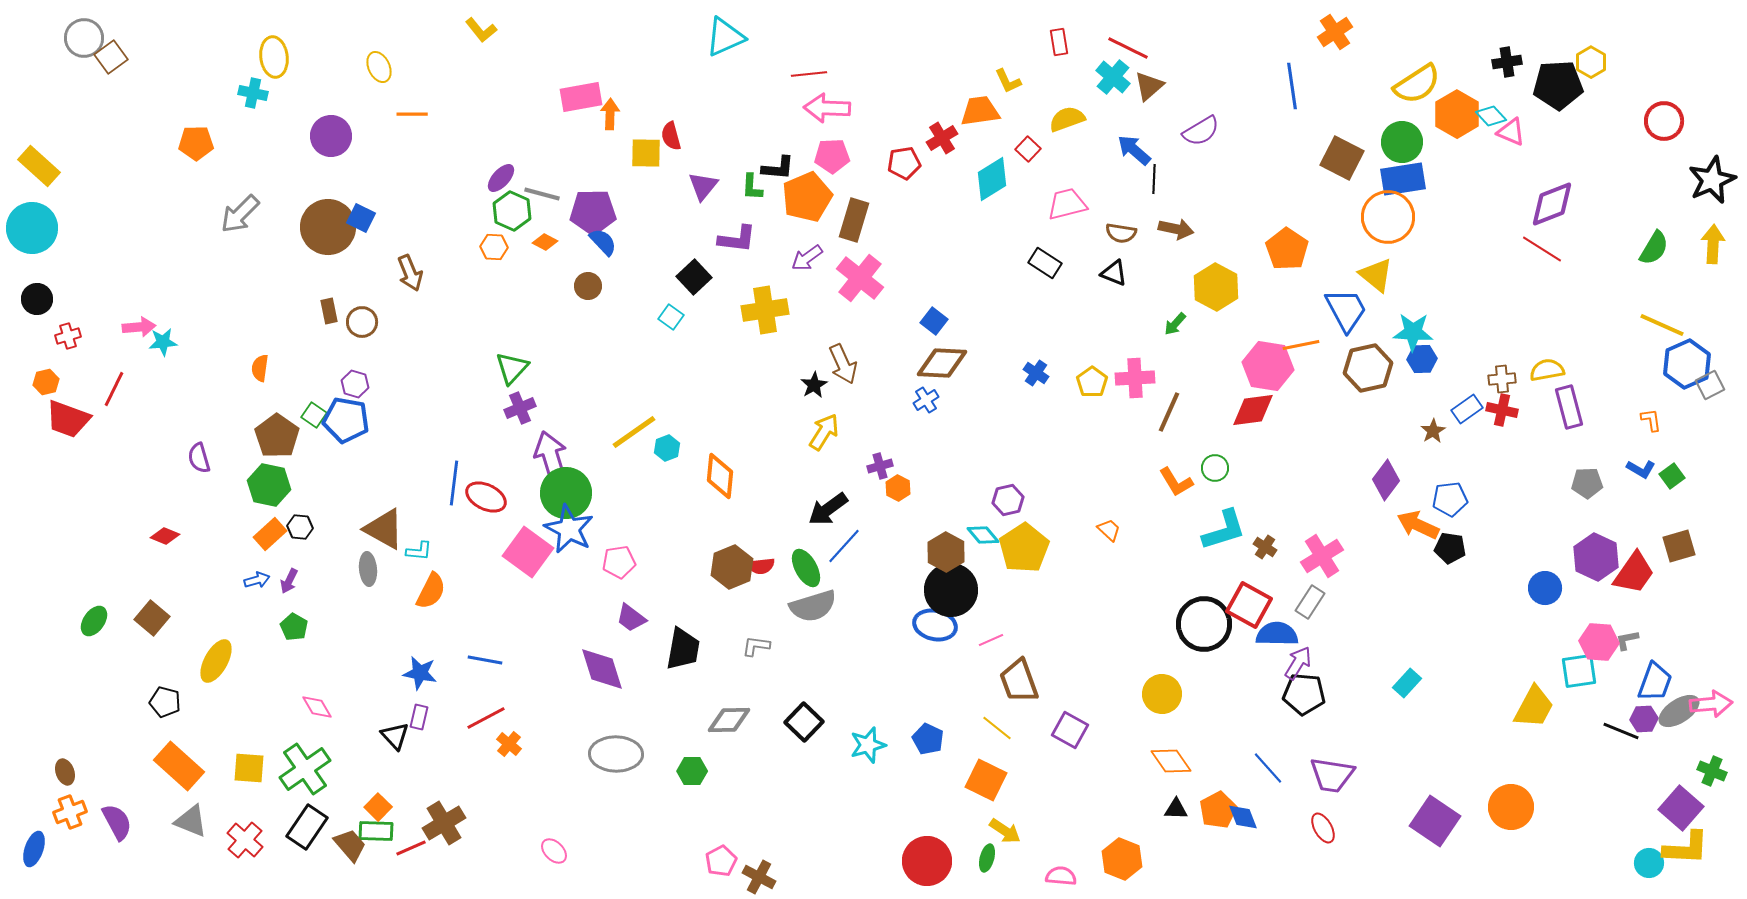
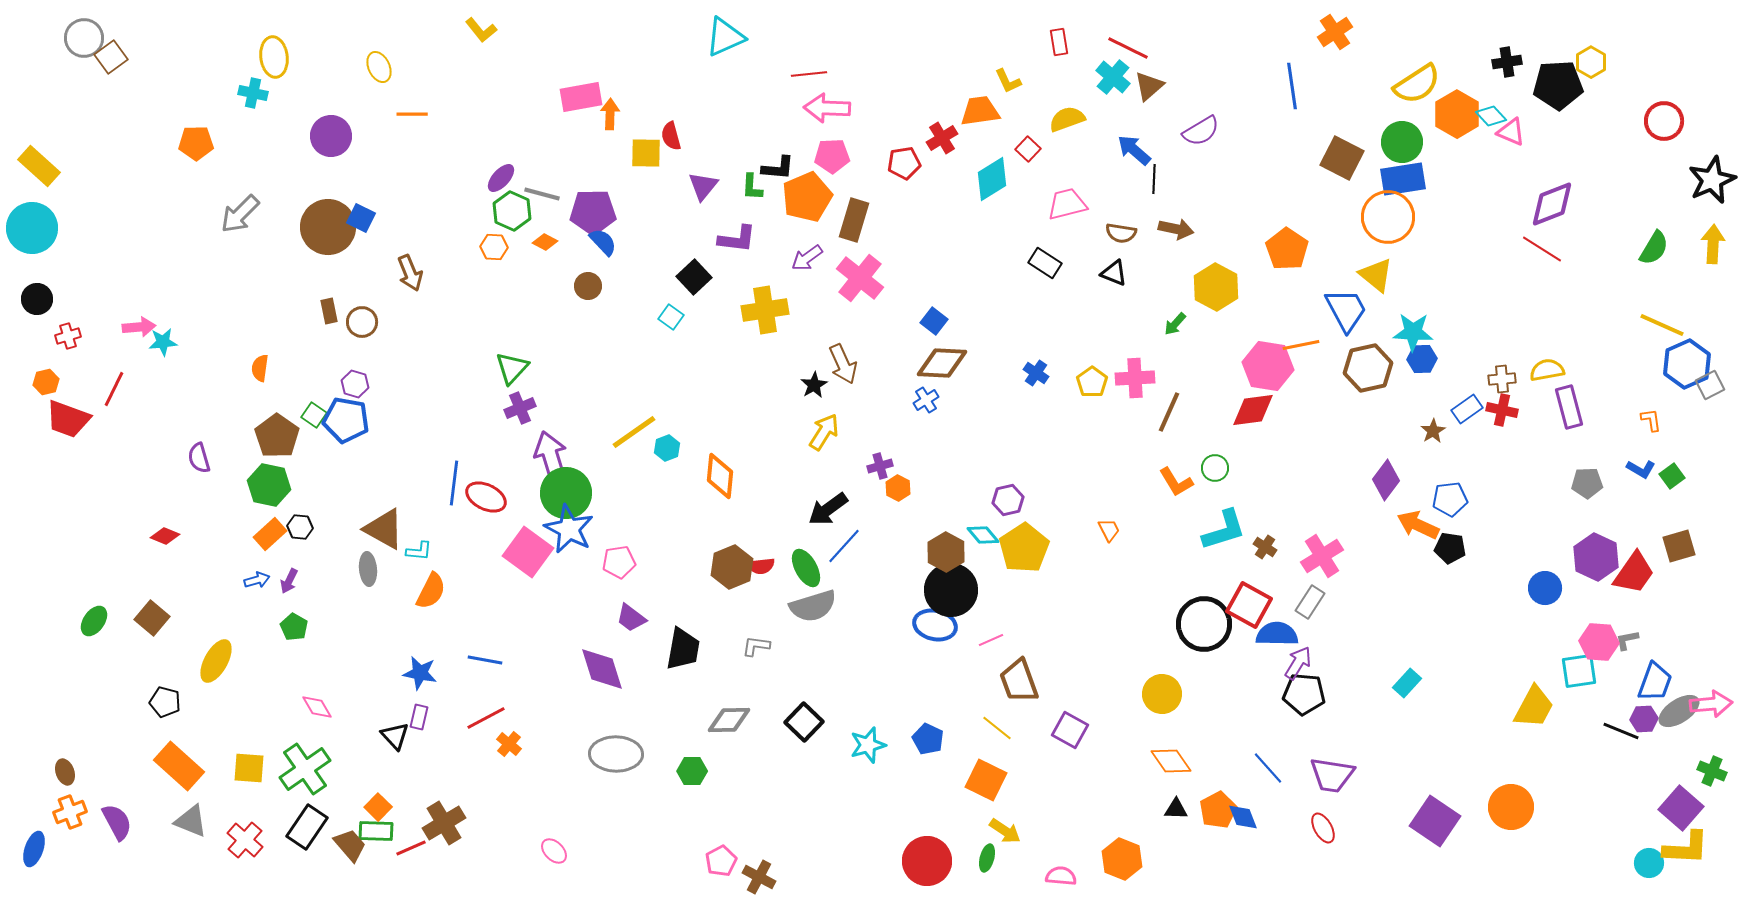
orange trapezoid at (1109, 530): rotated 20 degrees clockwise
